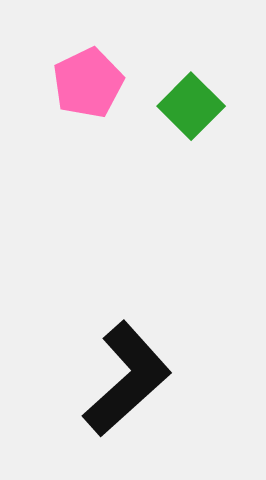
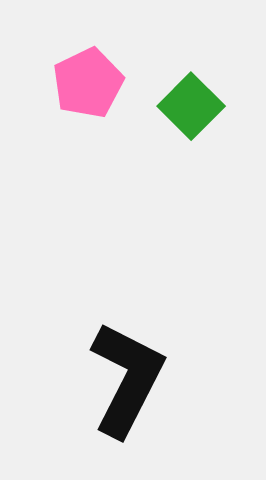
black L-shape: rotated 21 degrees counterclockwise
